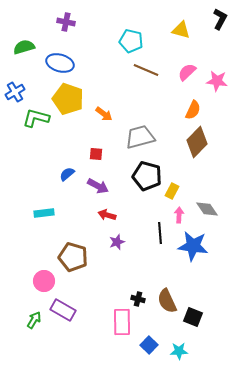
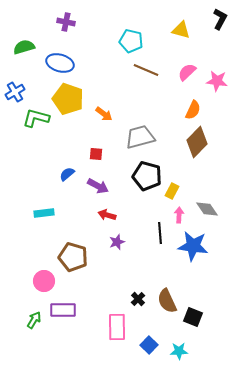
black cross: rotated 32 degrees clockwise
purple rectangle: rotated 30 degrees counterclockwise
pink rectangle: moved 5 px left, 5 px down
